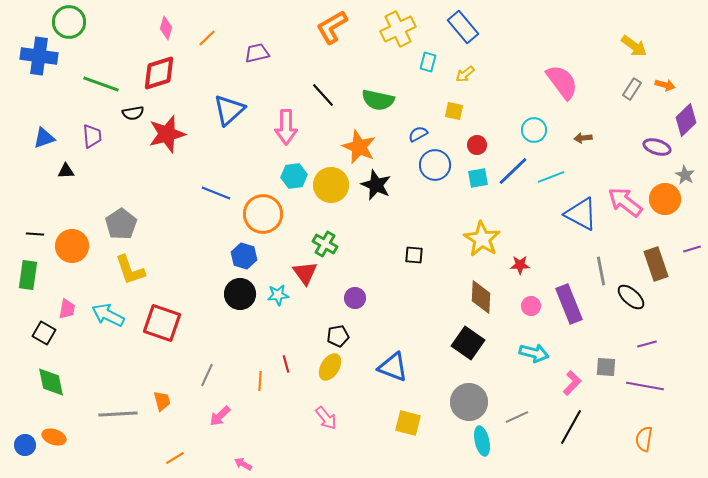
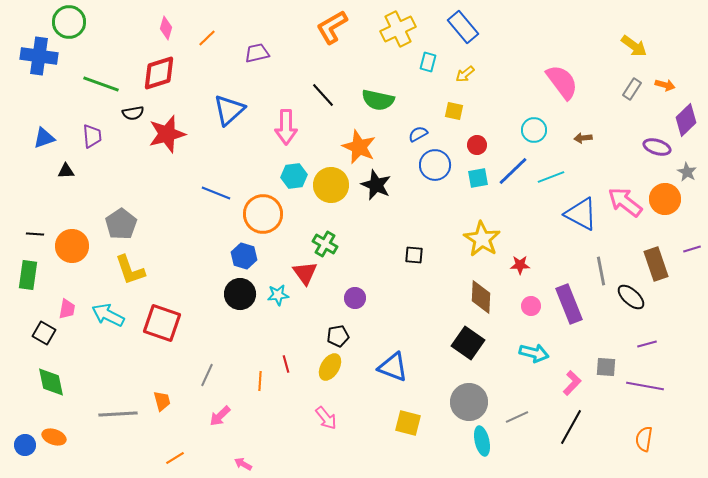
gray star at (685, 175): moved 2 px right, 3 px up
